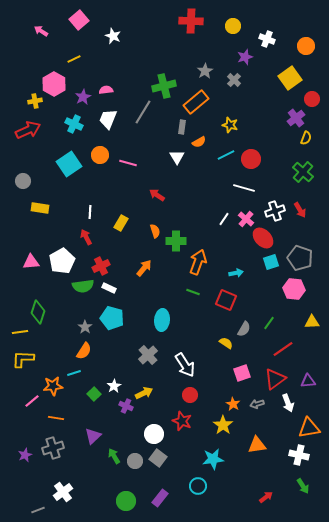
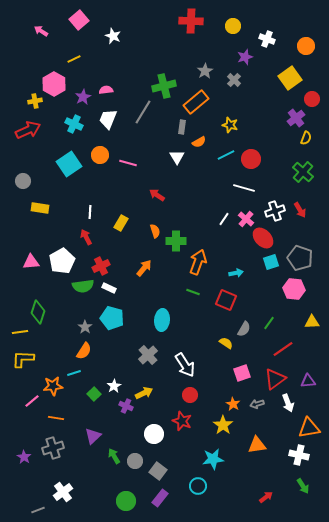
purple star at (25, 455): moved 1 px left, 2 px down; rotated 16 degrees counterclockwise
gray square at (158, 458): moved 13 px down
